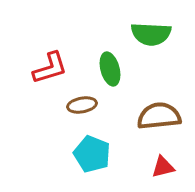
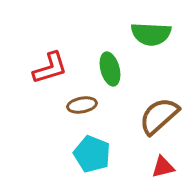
brown semicircle: rotated 36 degrees counterclockwise
